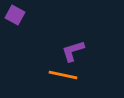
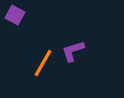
orange line: moved 20 px left, 12 px up; rotated 72 degrees counterclockwise
